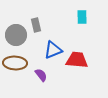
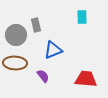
red trapezoid: moved 9 px right, 19 px down
purple semicircle: moved 2 px right, 1 px down
